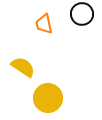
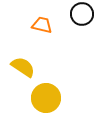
orange trapezoid: moved 2 px left, 1 px down; rotated 115 degrees clockwise
yellow circle: moved 2 px left
